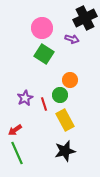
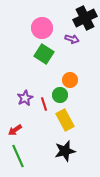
green line: moved 1 px right, 3 px down
